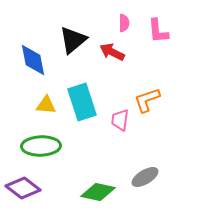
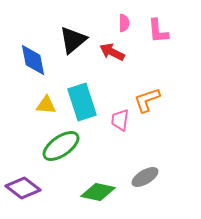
green ellipse: moved 20 px right; rotated 33 degrees counterclockwise
